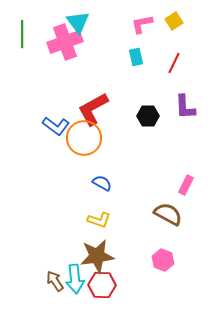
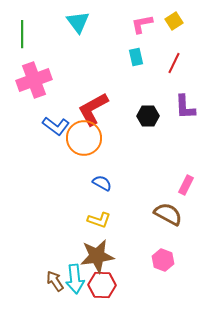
pink cross: moved 31 px left, 38 px down
